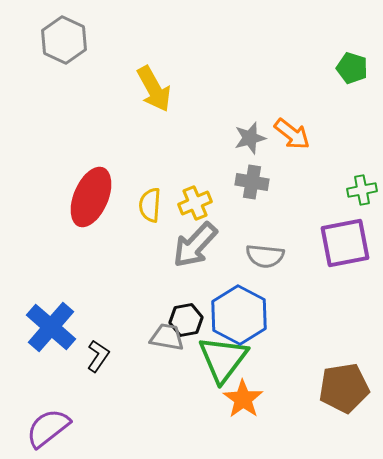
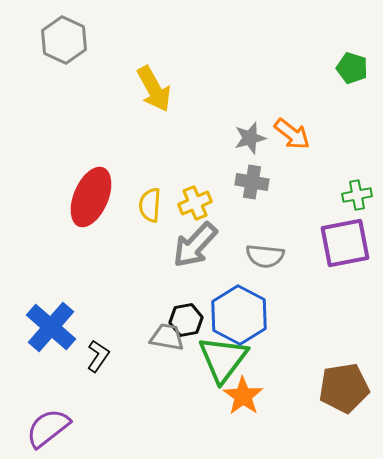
green cross: moved 5 px left, 5 px down
orange star: moved 3 px up
